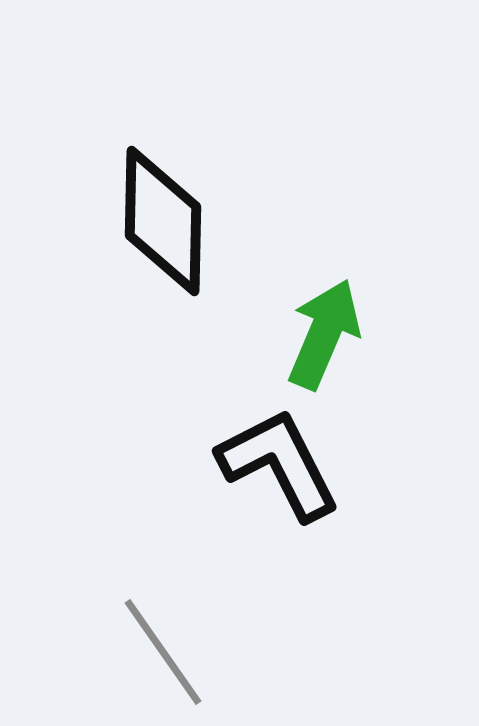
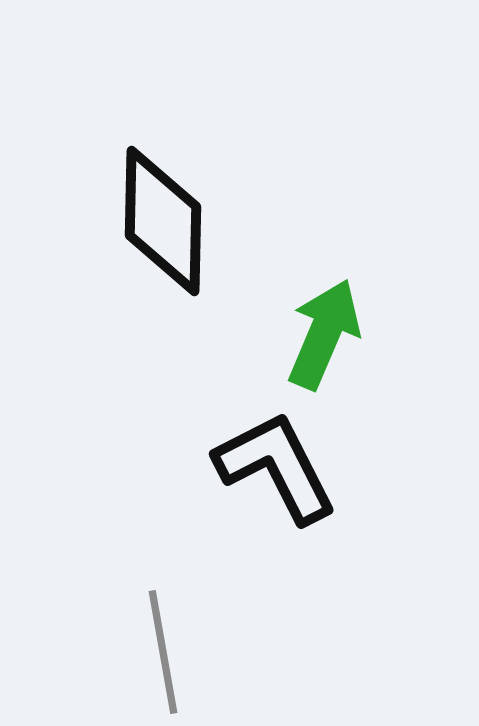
black L-shape: moved 3 px left, 3 px down
gray line: rotated 25 degrees clockwise
